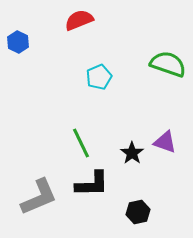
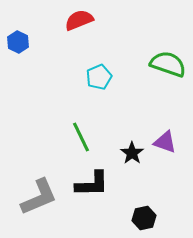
green line: moved 6 px up
black hexagon: moved 6 px right, 6 px down
